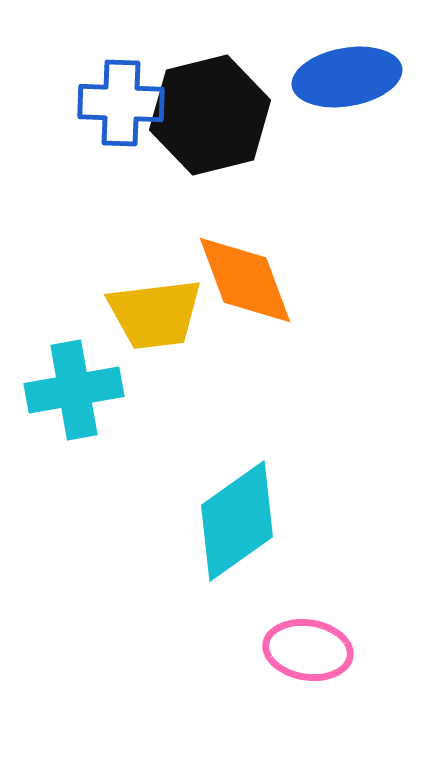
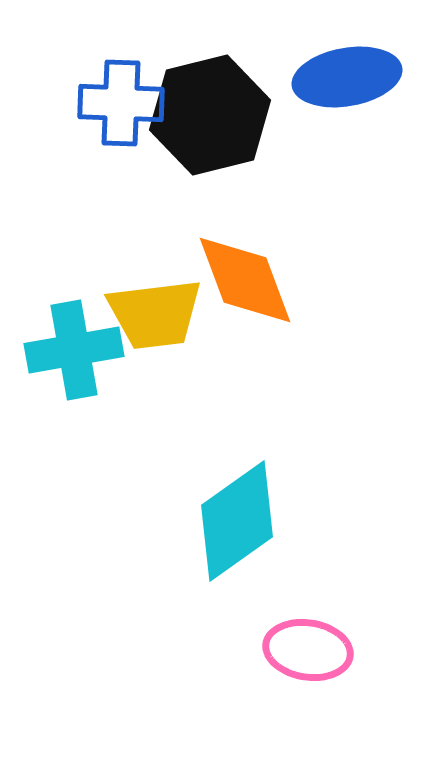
cyan cross: moved 40 px up
